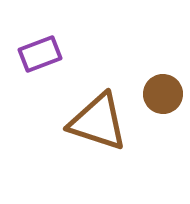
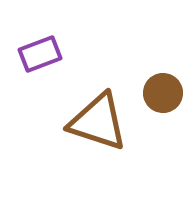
brown circle: moved 1 px up
